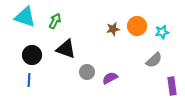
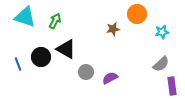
orange circle: moved 12 px up
black triangle: rotated 10 degrees clockwise
black circle: moved 9 px right, 2 px down
gray semicircle: moved 7 px right, 4 px down
gray circle: moved 1 px left
blue line: moved 11 px left, 16 px up; rotated 24 degrees counterclockwise
